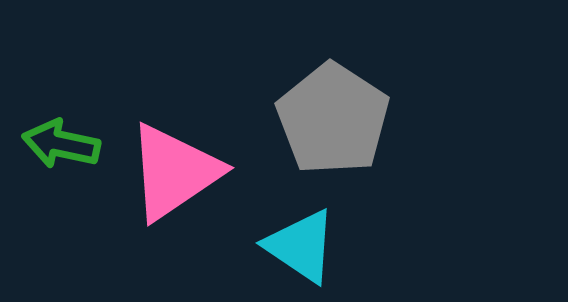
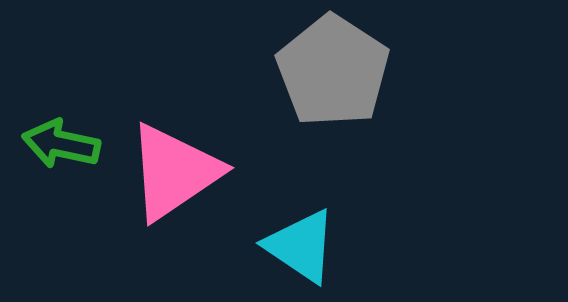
gray pentagon: moved 48 px up
